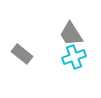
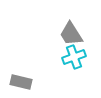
gray rectangle: moved 1 px left, 28 px down; rotated 25 degrees counterclockwise
